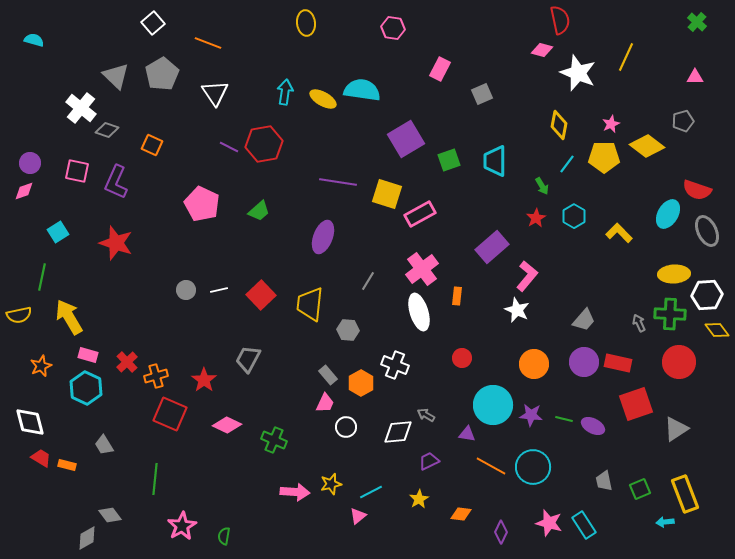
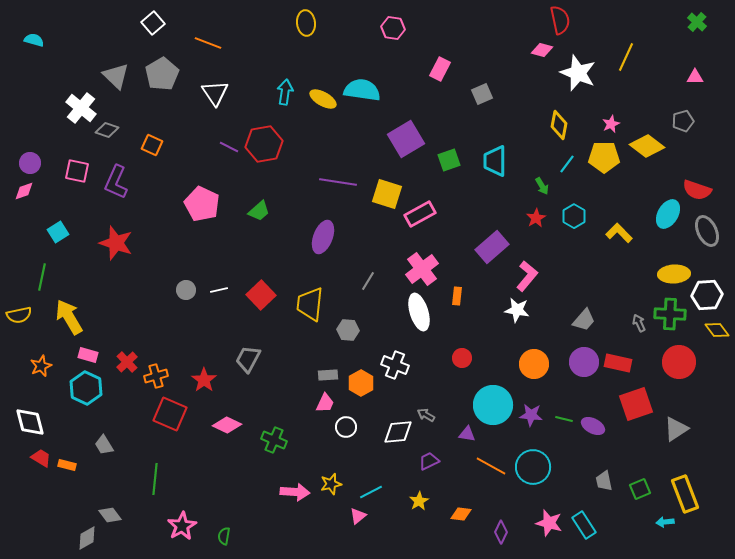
white star at (517, 310): rotated 15 degrees counterclockwise
gray rectangle at (328, 375): rotated 54 degrees counterclockwise
yellow star at (419, 499): moved 2 px down
